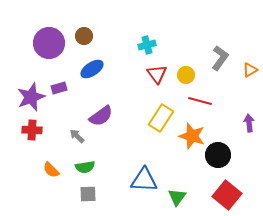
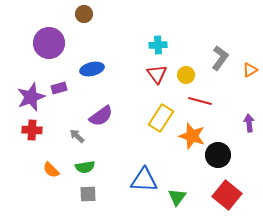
brown circle: moved 22 px up
cyan cross: moved 11 px right; rotated 12 degrees clockwise
blue ellipse: rotated 20 degrees clockwise
